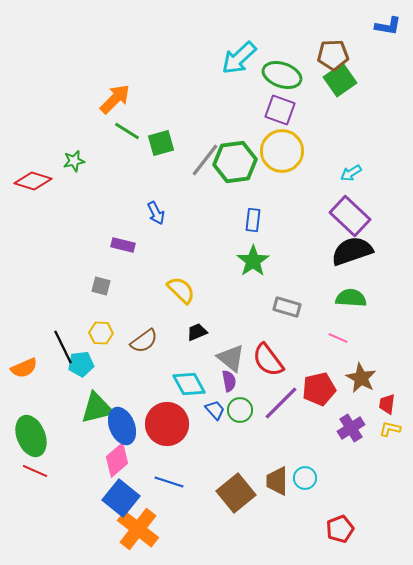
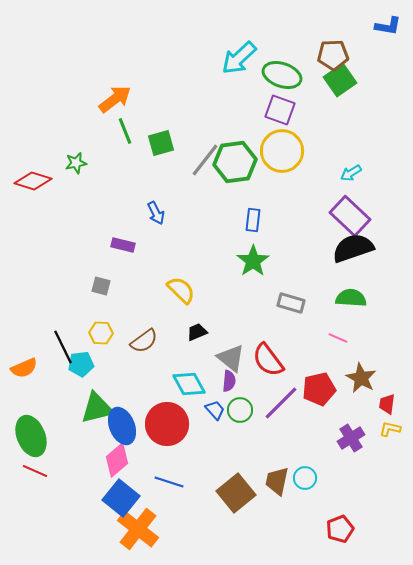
orange arrow at (115, 99): rotated 8 degrees clockwise
green line at (127, 131): moved 2 px left; rotated 36 degrees clockwise
green star at (74, 161): moved 2 px right, 2 px down
black semicircle at (352, 251): moved 1 px right, 3 px up
gray rectangle at (287, 307): moved 4 px right, 4 px up
purple semicircle at (229, 381): rotated 15 degrees clockwise
purple cross at (351, 428): moved 10 px down
brown trapezoid at (277, 481): rotated 12 degrees clockwise
